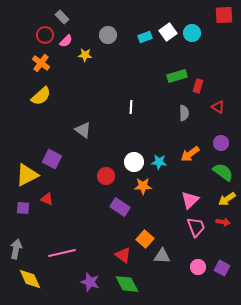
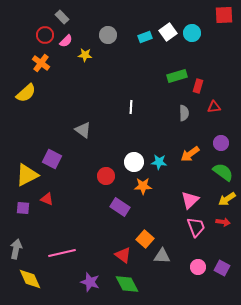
yellow semicircle at (41, 96): moved 15 px left, 3 px up
red triangle at (218, 107): moved 4 px left; rotated 40 degrees counterclockwise
